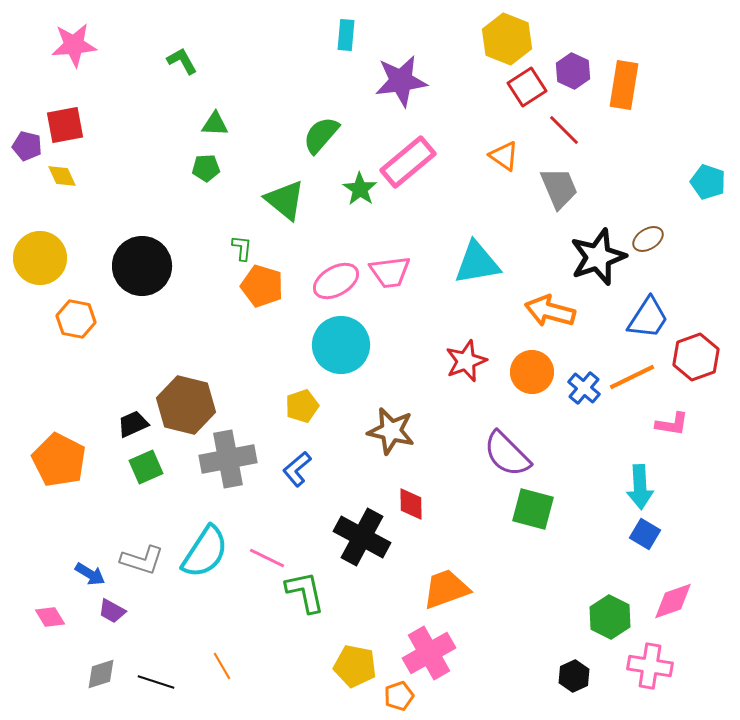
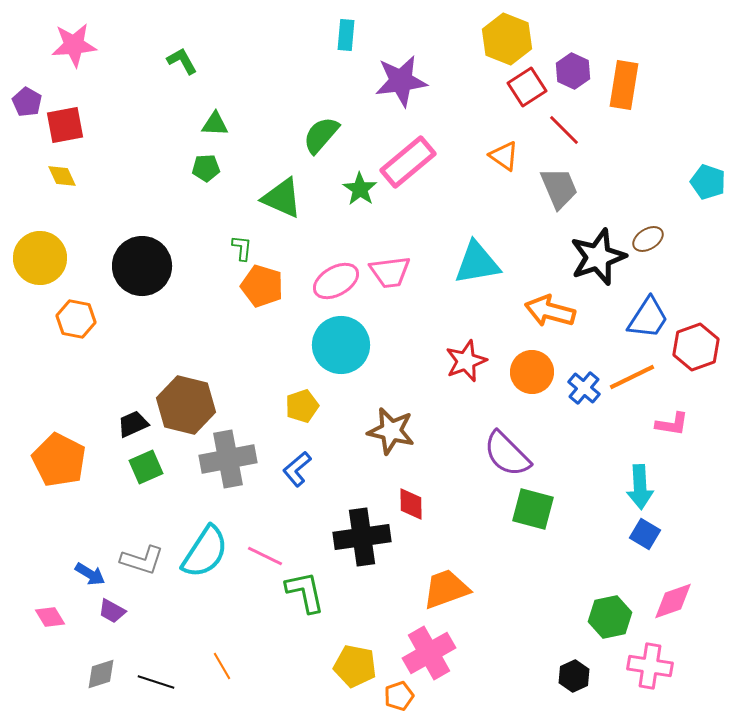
purple pentagon at (27, 146): moved 44 px up; rotated 16 degrees clockwise
green triangle at (285, 200): moved 3 px left, 2 px up; rotated 15 degrees counterclockwise
red hexagon at (696, 357): moved 10 px up
black cross at (362, 537): rotated 36 degrees counterclockwise
pink line at (267, 558): moved 2 px left, 2 px up
green hexagon at (610, 617): rotated 21 degrees clockwise
